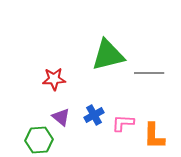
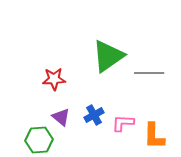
green triangle: moved 1 px down; rotated 21 degrees counterclockwise
